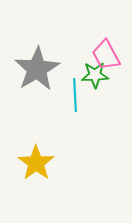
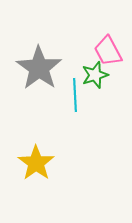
pink trapezoid: moved 2 px right, 4 px up
gray star: moved 2 px right, 1 px up; rotated 6 degrees counterclockwise
green star: rotated 16 degrees counterclockwise
